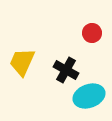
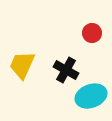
yellow trapezoid: moved 3 px down
cyan ellipse: moved 2 px right
